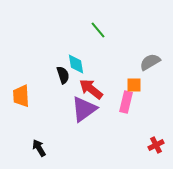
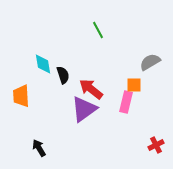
green line: rotated 12 degrees clockwise
cyan diamond: moved 33 px left
